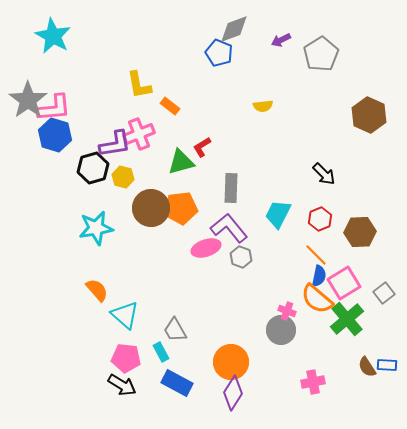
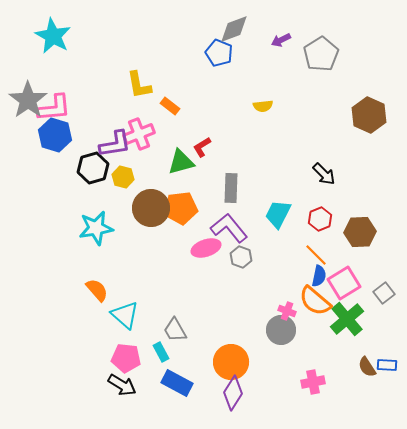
orange semicircle at (317, 299): moved 2 px left, 2 px down
